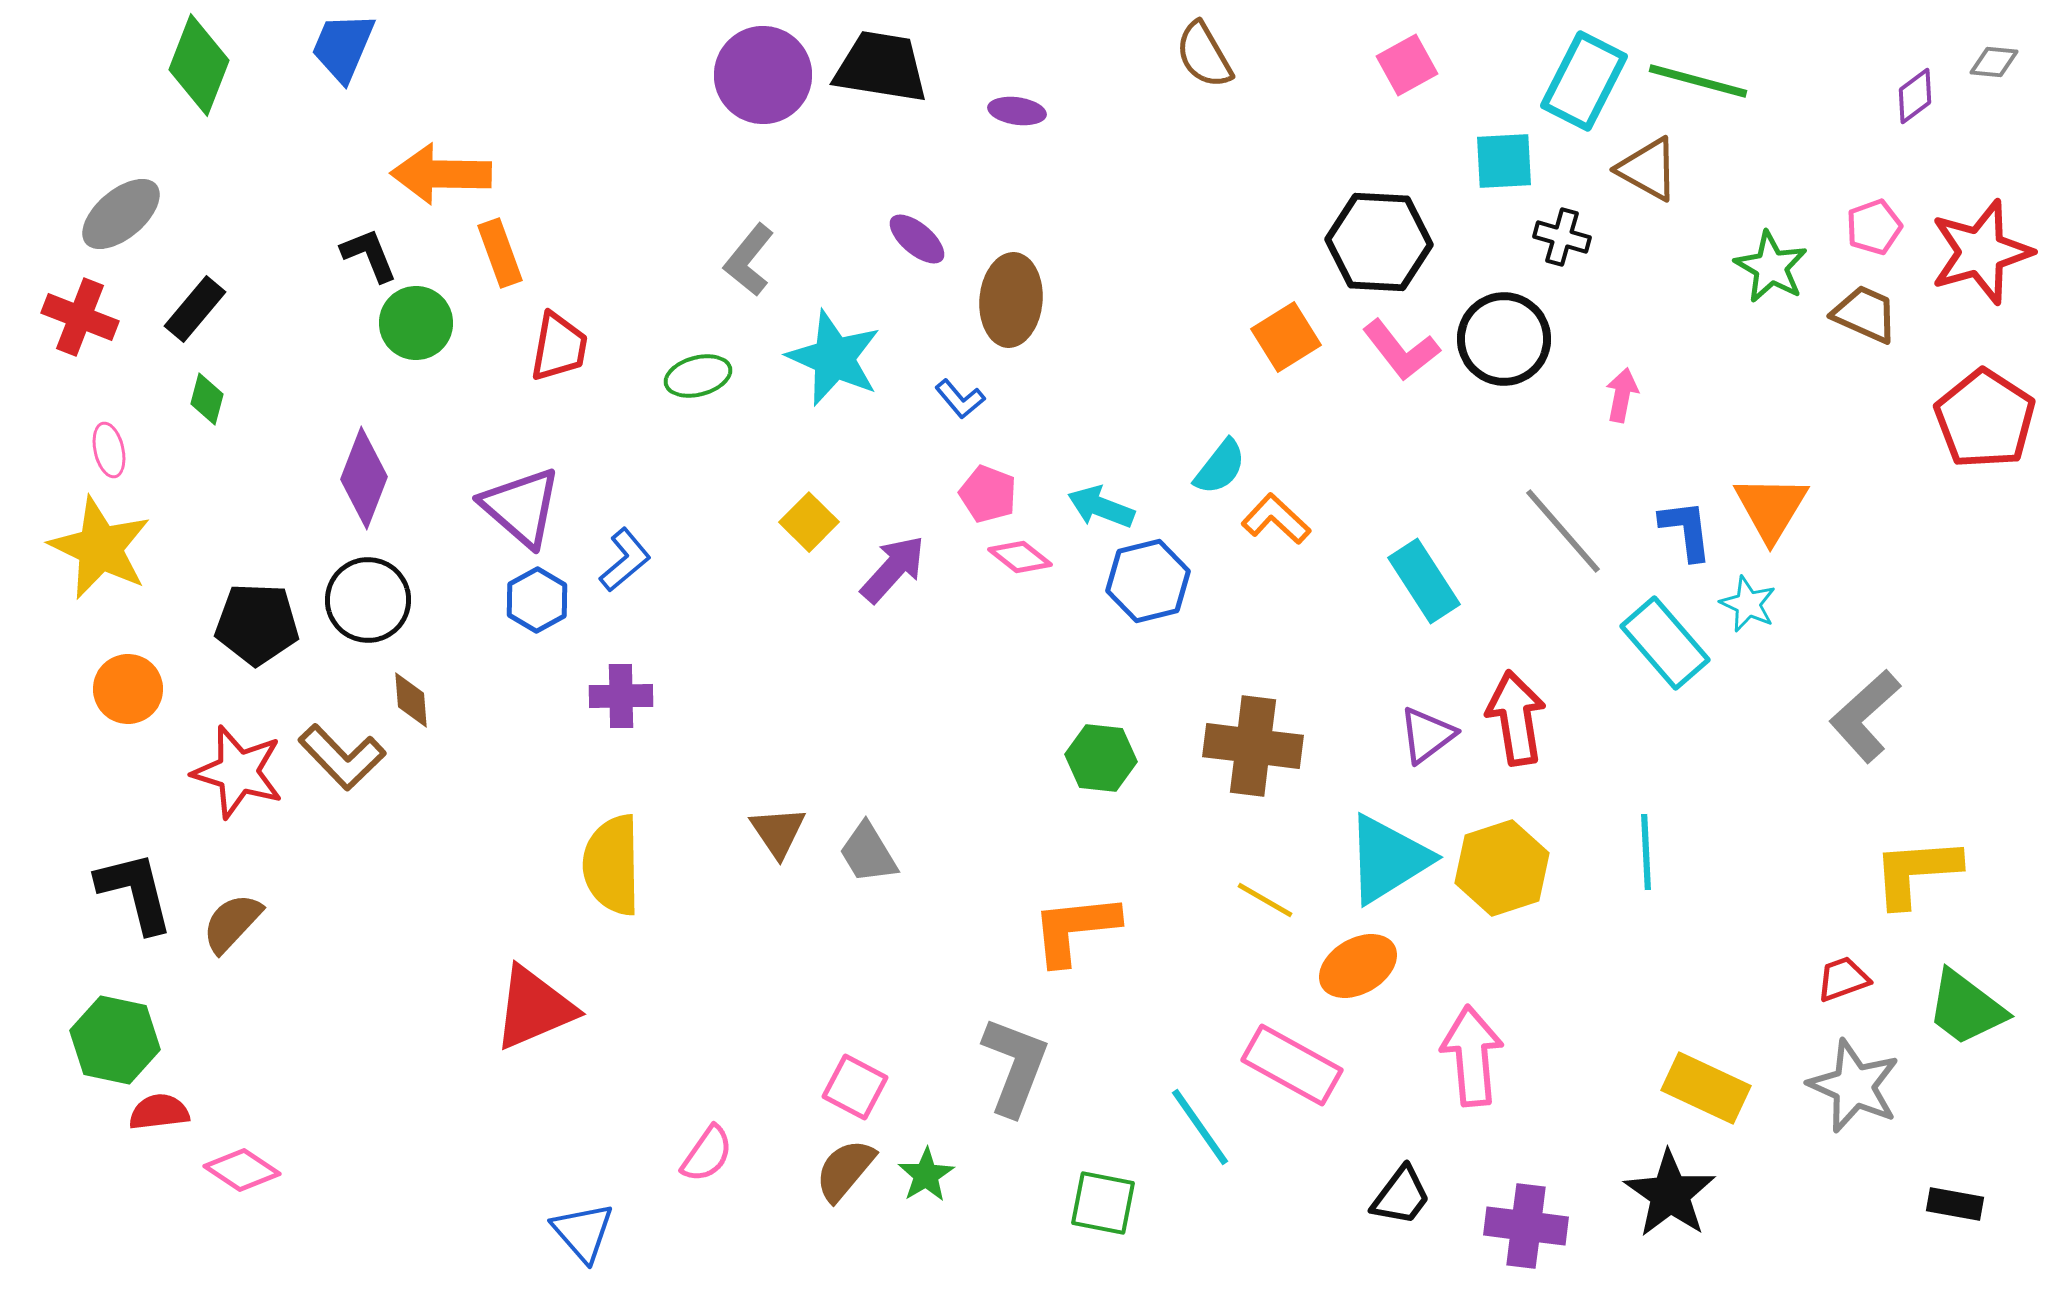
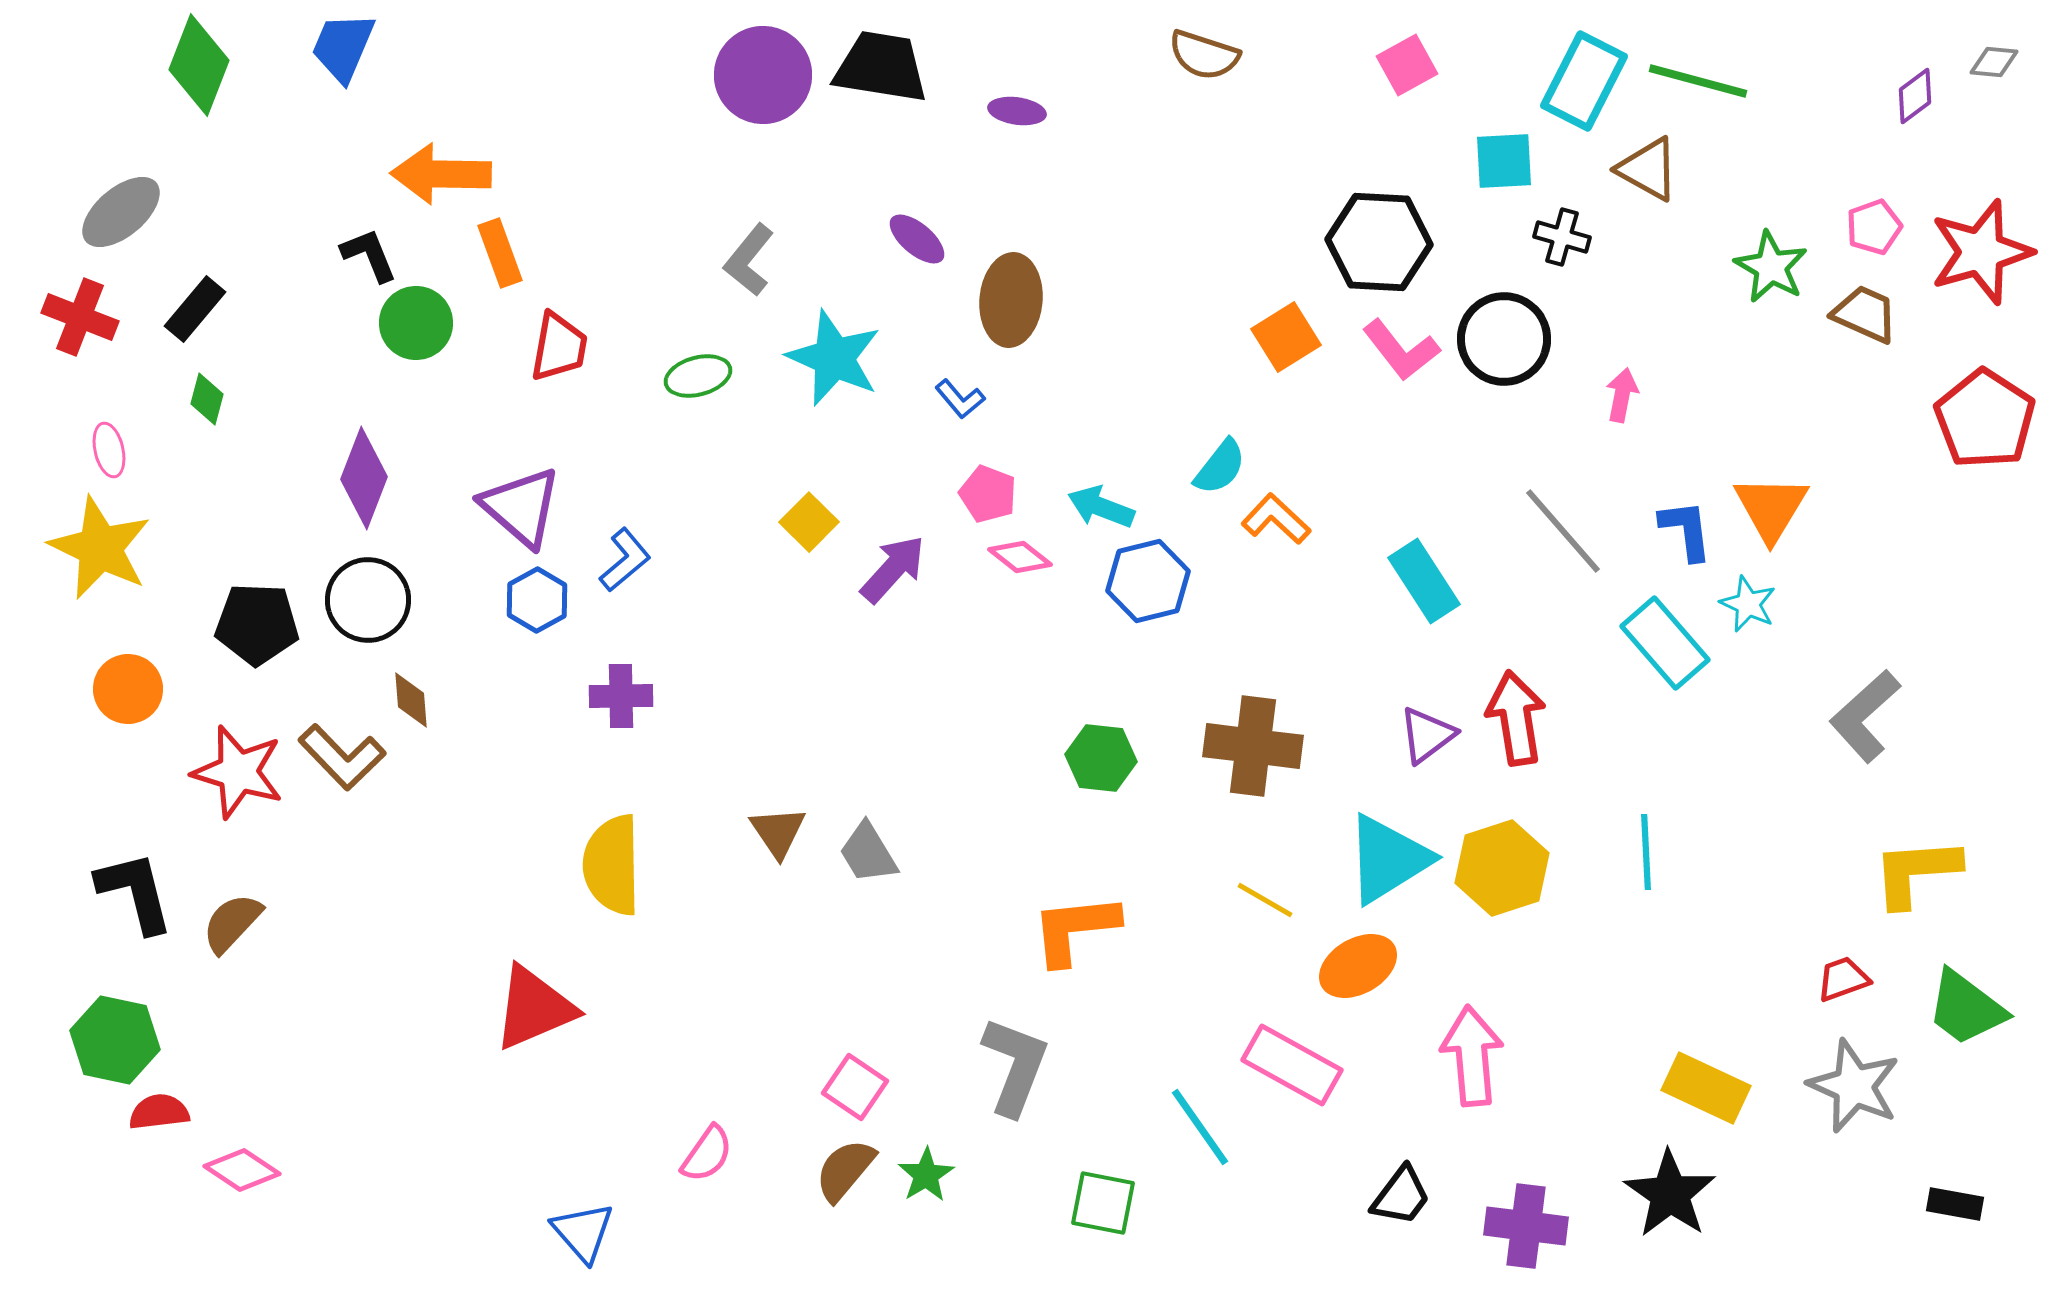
brown semicircle at (1204, 55): rotated 42 degrees counterclockwise
gray ellipse at (121, 214): moved 2 px up
pink square at (855, 1087): rotated 6 degrees clockwise
